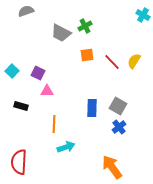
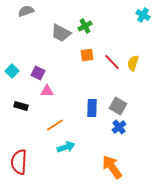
yellow semicircle: moved 1 px left, 2 px down; rotated 14 degrees counterclockwise
orange line: moved 1 px right, 1 px down; rotated 54 degrees clockwise
